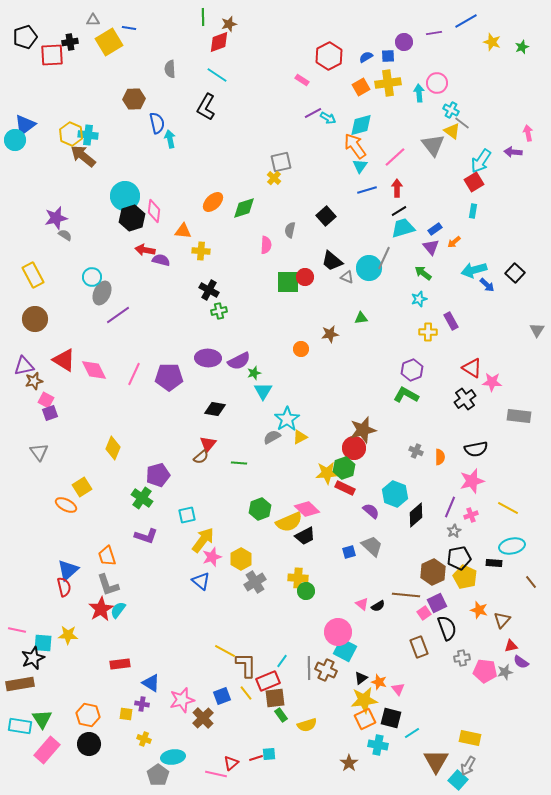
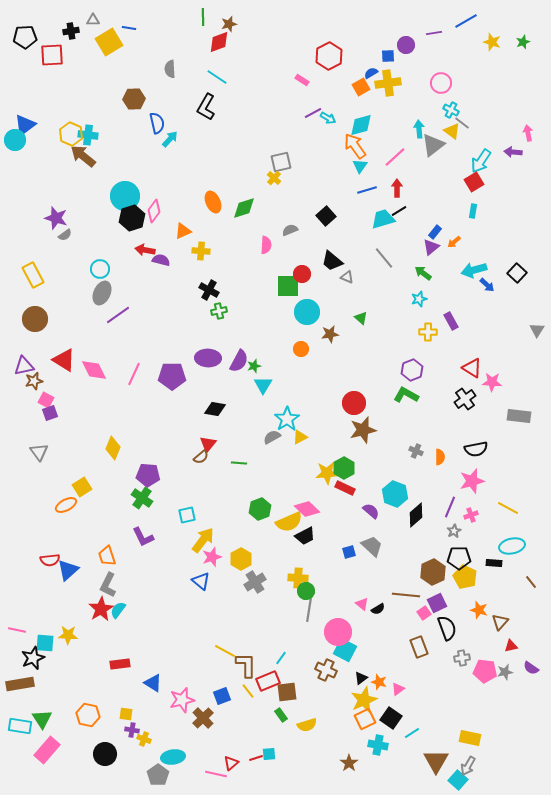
black pentagon at (25, 37): rotated 15 degrees clockwise
black cross at (70, 42): moved 1 px right, 11 px up
purple circle at (404, 42): moved 2 px right, 3 px down
green star at (522, 47): moved 1 px right, 5 px up
blue semicircle at (366, 57): moved 5 px right, 16 px down
cyan line at (217, 75): moved 2 px down
pink circle at (437, 83): moved 4 px right
cyan arrow at (419, 93): moved 36 px down
cyan arrow at (170, 139): rotated 54 degrees clockwise
gray triangle at (433, 145): rotated 30 degrees clockwise
orange ellipse at (213, 202): rotated 70 degrees counterclockwise
pink diamond at (154, 211): rotated 30 degrees clockwise
purple star at (56, 218): rotated 30 degrees clockwise
cyan trapezoid at (403, 228): moved 20 px left, 9 px up
blue rectangle at (435, 229): moved 3 px down; rotated 16 degrees counterclockwise
gray semicircle at (290, 230): rotated 56 degrees clockwise
orange triangle at (183, 231): rotated 30 degrees counterclockwise
gray semicircle at (65, 235): rotated 112 degrees clockwise
purple triangle at (431, 247): rotated 30 degrees clockwise
gray line at (384, 258): rotated 65 degrees counterclockwise
cyan circle at (369, 268): moved 62 px left, 44 px down
black square at (515, 273): moved 2 px right
cyan circle at (92, 277): moved 8 px right, 8 px up
red circle at (305, 277): moved 3 px left, 3 px up
green square at (288, 282): moved 4 px down
green triangle at (361, 318): rotated 48 degrees clockwise
purple semicircle at (239, 361): rotated 35 degrees counterclockwise
green star at (254, 373): moved 7 px up
purple pentagon at (169, 377): moved 3 px right, 1 px up
cyan triangle at (263, 391): moved 6 px up
red circle at (354, 448): moved 45 px up
green hexagon at (344, 468): rotated 10 degrees counterclockwise
purple pentagon at (158, 475): moved 10 px left; rotated 20 degrees clockwise
orange ellipse at (66, 505): rotated 55 degrees counterclockwise
purple L-shape at (146, 536): moved 3 px left, 1 px down; rotated 45 degrees clockwise
black pentagon at (459, 558): rotated 10 degrees clockwise
gray L-shape at (108, 585): rotated 45 degrees clockwise
red semicircle at (64, 587): moved 14 px left, 27 px up; rotated 96 degrees clockwise
black semicircle at (378, 606): moved 3 px down
brown triangle at (502, 620): moved 2 px left, 2 px down
cyan square at (43, 643): moved 2 px right
cyan line at (282, 661): moved 1 px left, 3 px up
purple semicircle at (521, 662): moved 10 px right, 6 px down
gray line at (309, 668): moved 58 px up; rotated 10 degrees clockwise
blue triangle at (151, 683): moved 2 px right
pink triangle at (398, 689): rotated 32 degrees clockwise
yellow line at (246, 693): moved 2 px right, 2 px up
brown square at (275, 698): moved 12 px right, 6 px up
yellow star at (364, 700): rotated 16 degrees counterclockwise
purple cross at (142, 704): moved 10 px left, 26 px down
black square at (391, 718): rotated 20 degrees clockwise
black circle at (89, 744): moved 16 px right, 10 px down
